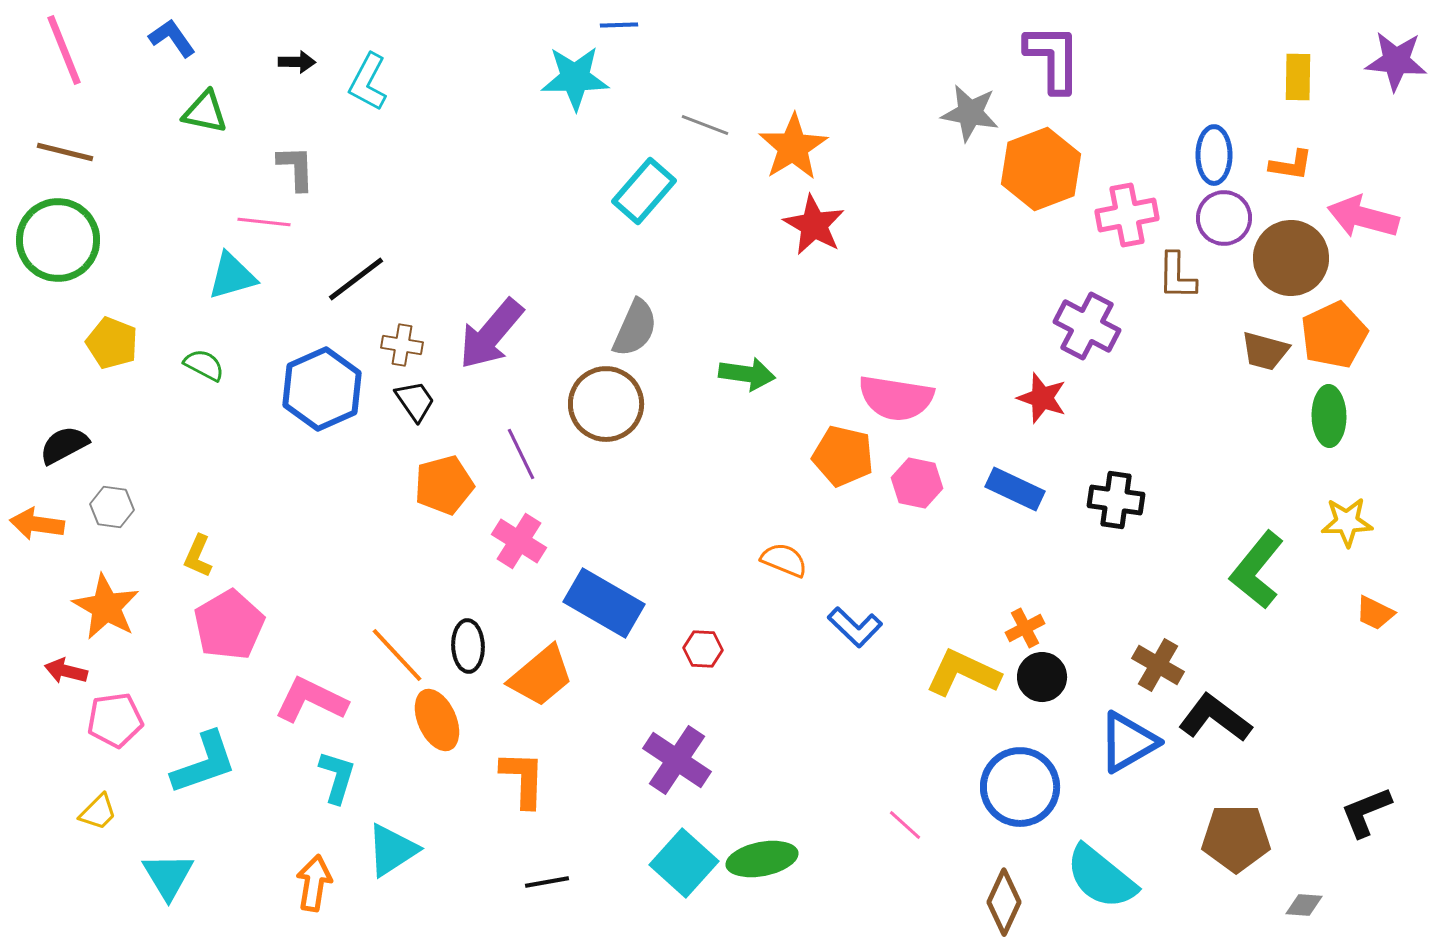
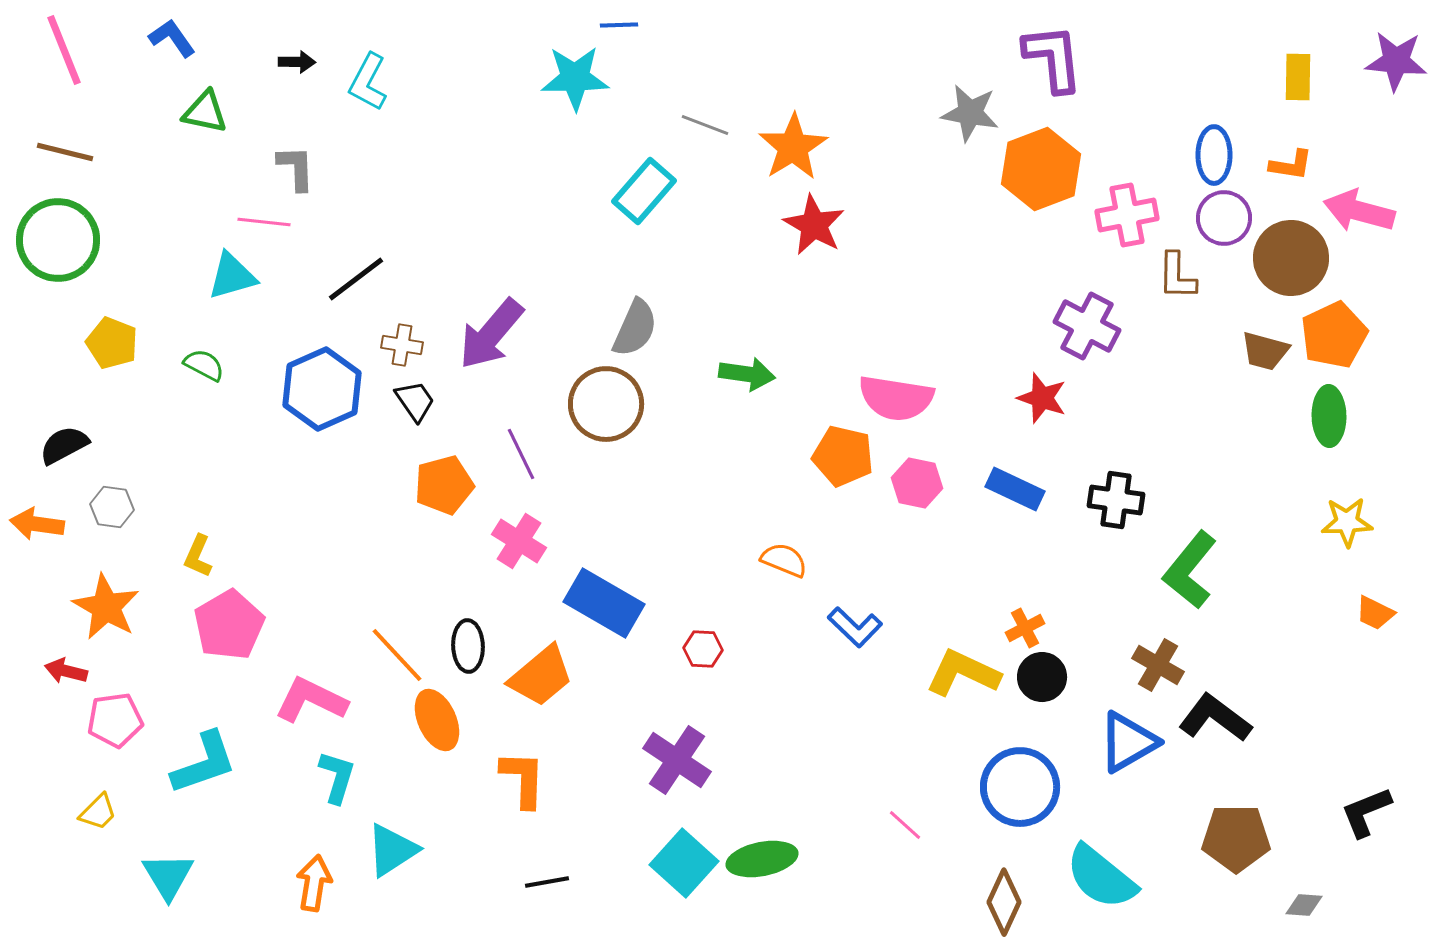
purple L-shape at (1053, 58): rotated 6 degrees counterclockwise
pink arrow at (1363, 217): moved 4 px left, 6 px up
green L-shape at (1257, 570): moved 67 px left
